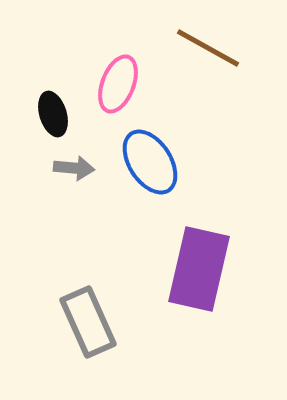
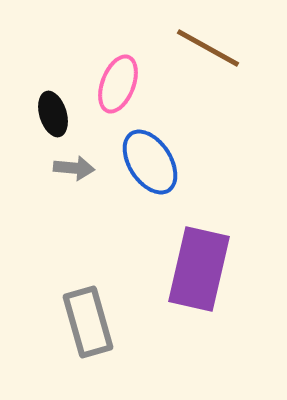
gray rectangle: rotated 8 degrees clockwise
